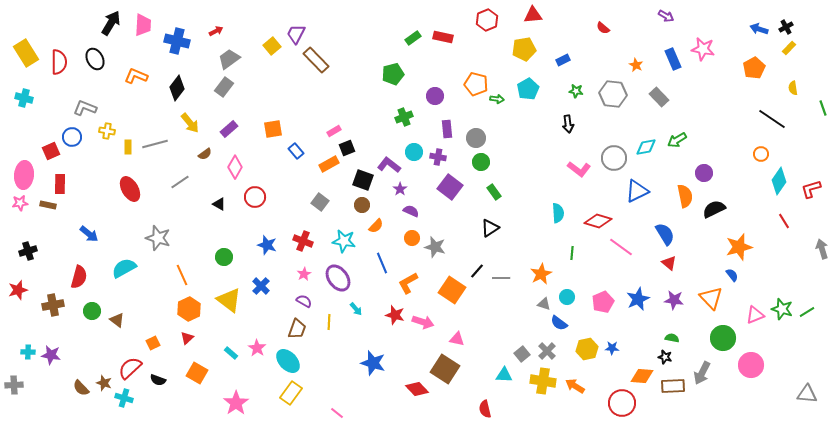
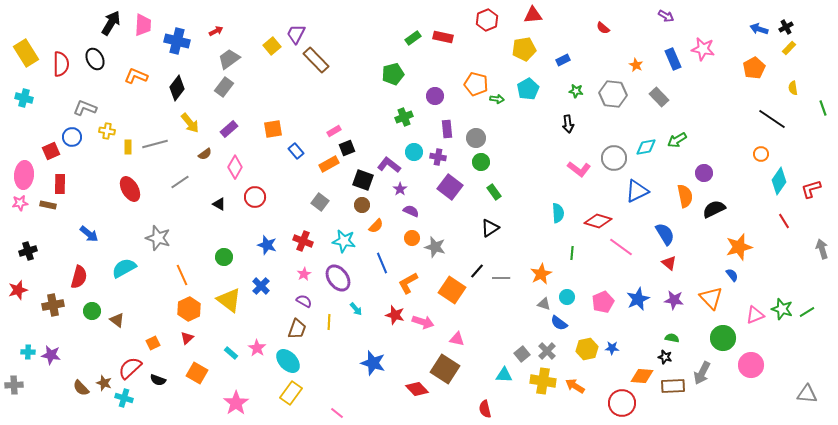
red semicircle at (59, 62): moved 2 px right, 2 px down
